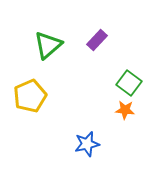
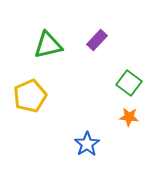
green triangle: rotated 28 degrees clockwise
orange star: moved 4 px right, 7 px down
blue star: rotated 20 degrees counterclockwise
